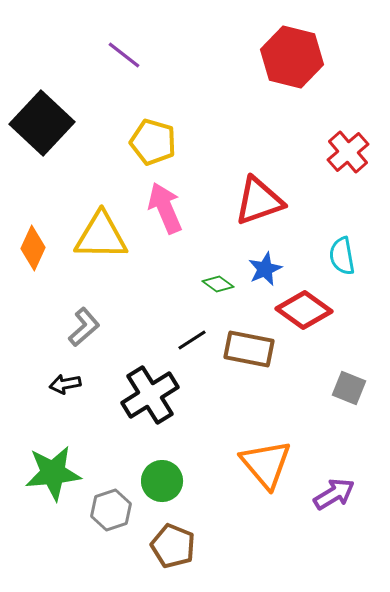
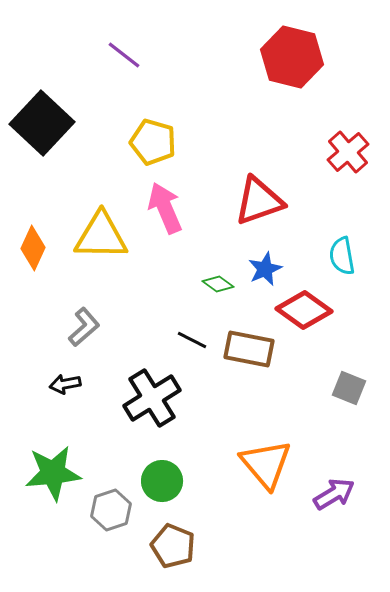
black line: rotated 60 degrees clockwise
black cross: moved 2 px right, 3 px down
